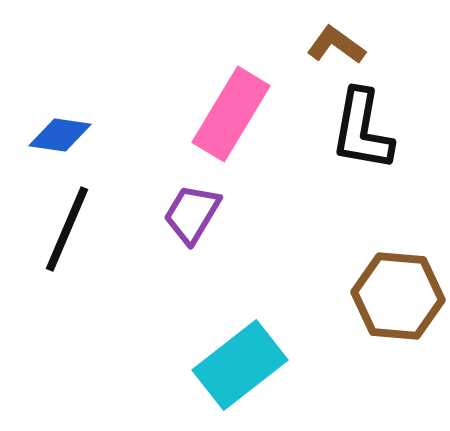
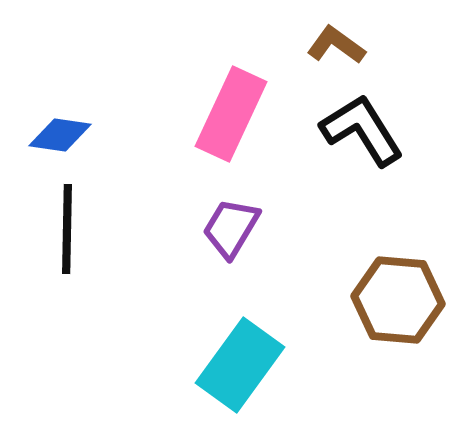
pink rectangle: rotated 6 degrees counterclockwise
black L-shape: rotated 138 degrees clockwise
purple trapezoid: moved 39 px right, 14 px down
black line: rotated 22 degrees counterclockwise
brown hexagon: moved 4 px down
cyan rectangle: rotated 16 degrees counterclockwise
